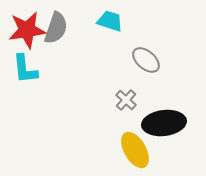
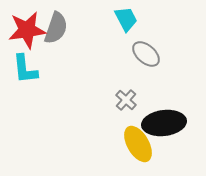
cyan trapezoid: moved 16 px right, 2 px up; rotated 44 degrees clockwise
gray ellipse: moved 6 px up
yellow ellipse: moved 3 px right, 6 px up
